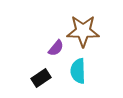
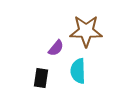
brown star: moved 3 px right
black rectangle: rotated 48 degrees counterclockwise
